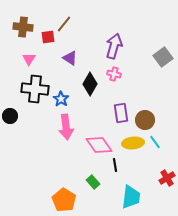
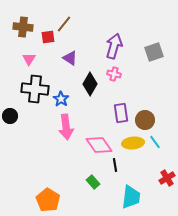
gray square: moved 9 px left, 5 px up; rotated 18 degrees clockwise
orange pentagon: moved 16 px left
